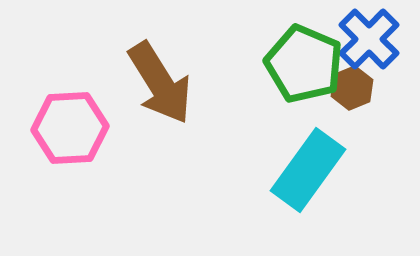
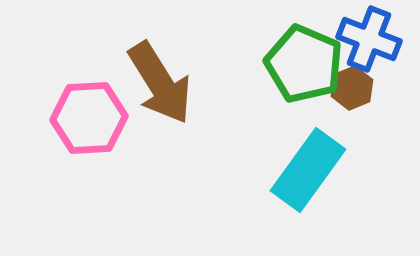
blue cross: rotated 24 degrees counterclockwise
pink hexagon: moved 19 px right, 10 px up
